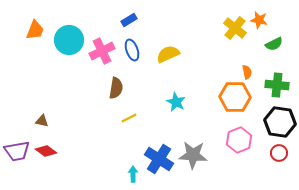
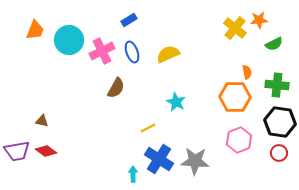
orange star: rotated 18 degrees counterclockwise
blue ellipse: moved 2 px down
brown semicircle: rotated 20 degrees clockwise
yellow line: moved 19 px right, 10 px down
gray star: moved 2 px right, 6 px down
